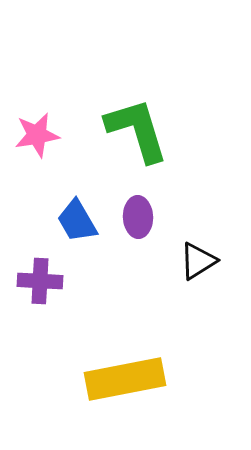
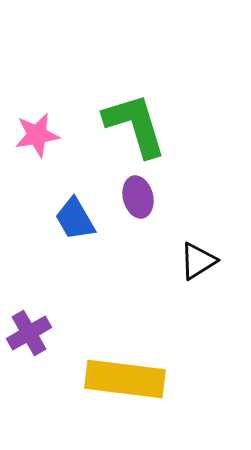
green L-shape: moved 2 px left, 5 px up
purple ellipse: moved 20 px up; rotated 12 degrees counterclockwise
blue trapezoid: moved 2 px left, 2 px up
purple cross: moved 11 px left, 52 px down; rotated 33 degrees counterclockwise
yellow rectangle: rotated 18 degrees clockwise
